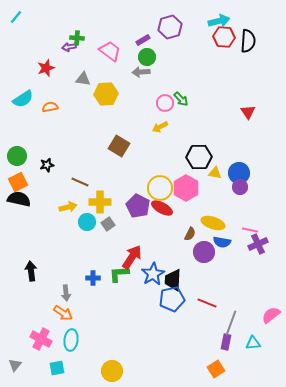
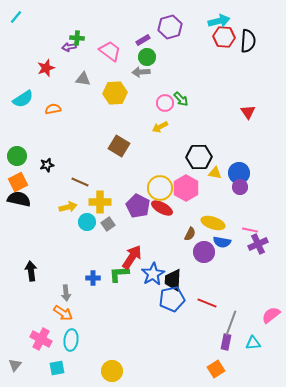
yellow hexagon at (106, 94): moved 9 px right, 1 px up
orange semicircle at (50, 107): moved 3 px right, 2 px down
